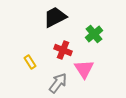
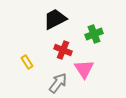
black trapezoid: moved 2 px down
green cross: rotated 18 degrees clockwise
yellow rectangle: moved 3 px left
